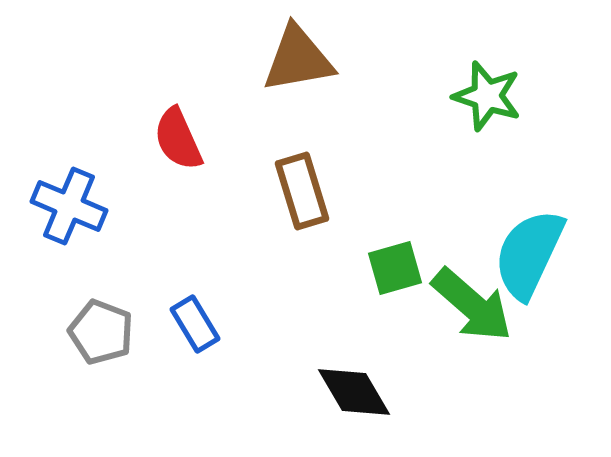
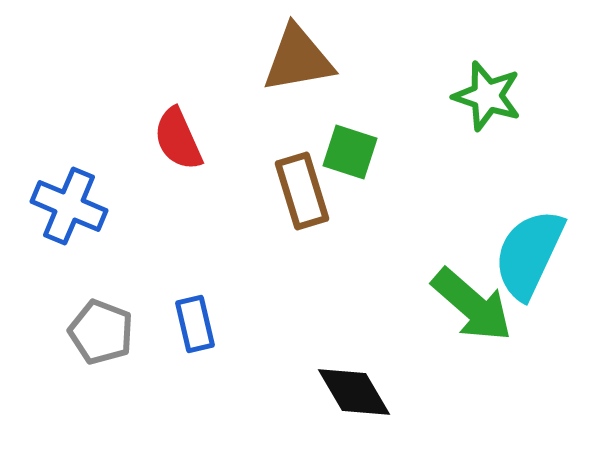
green square: moved 45 px left, 116 px up; rotated 34 degrees clockwise
blue rectangle: rotated 18 degrees clockwise
